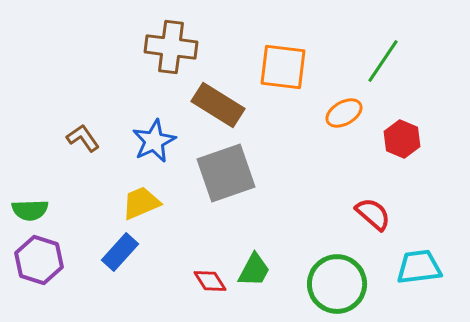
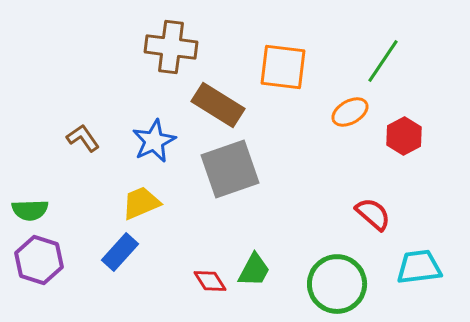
orange ellipse: moved 6 px right, 1 px up
red hexagon: moved 2 px right, 3 px up; rotated 9 degrees clockwise
gray square: moved 4 px right, 4 px up
